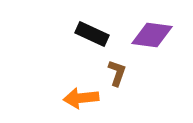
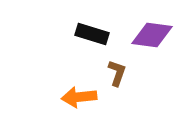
black rectangle: rotated 8 degrees counterclockwise
orange arrow: moved 2 px left, 1 px up
